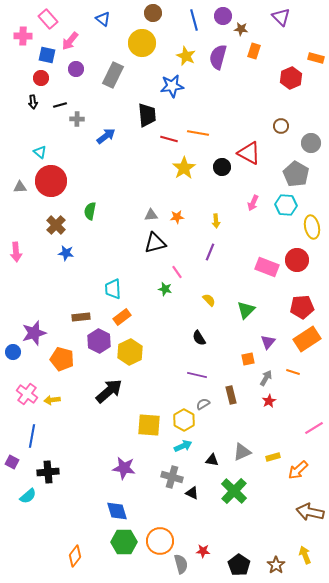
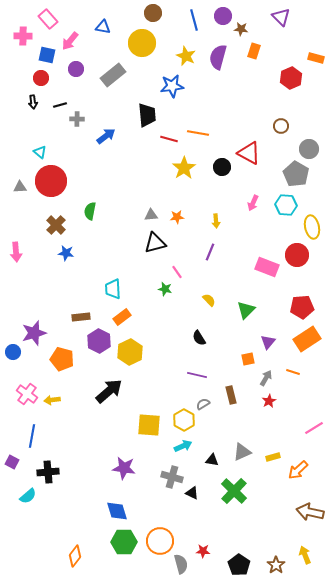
blue triangle at (103, 19): moved 8 px down; rotated 28 degrees counterclockwise
gray rectangle at (113, 75): rotated 25 degrees clockwise
gray circle at (311, 143): moved 2 px left, 6 px down
red circle at (297, 260): moved 5 px up
